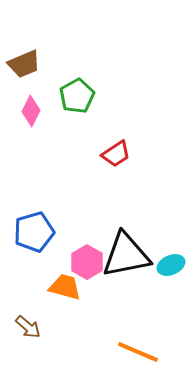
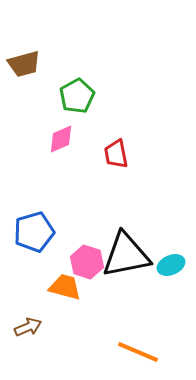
brown trapezoid: rotated 8 degrees clockwise
pink diamond: moved 30 px right, 28 px down; rotated 40 degrees clockwise
red trapezoid: rotated 112 degrees clockwise
pink hexagon: rotated 12 degrees counterclockwise
brown arrow: rotated 64 degrees counterclockwise
